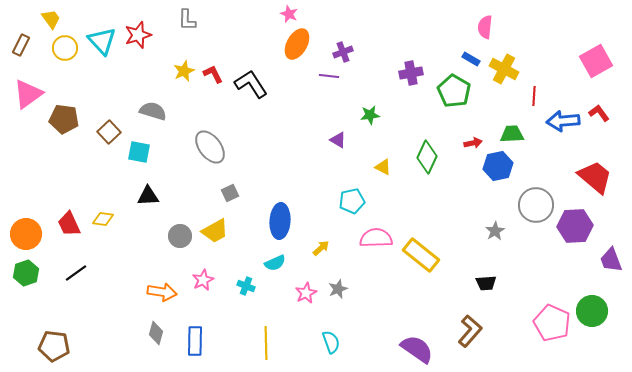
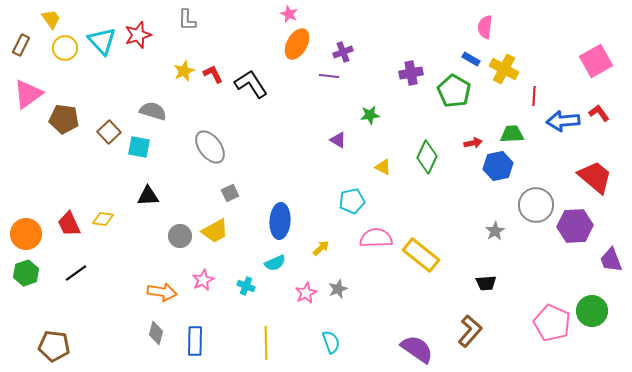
cyan square at (139, 152): moved 5 px up
